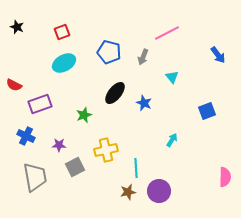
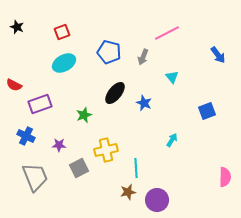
gray square: moved 4 px right, 1 px down
gray trapezoid: rotated 12 degrees counterclockwise
purple circle: moved 2 px left, 9 px down
